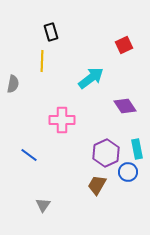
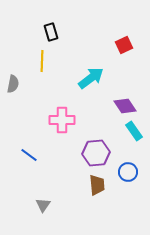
cyan rectangle: moved 3 px left, 18 px up; rotated 24 degrees counterclockwise
purple hexagon: moved 10 px left; rotated 20 degrees clockwise
brown trapezoid: rotated 145 degrees clockwise
